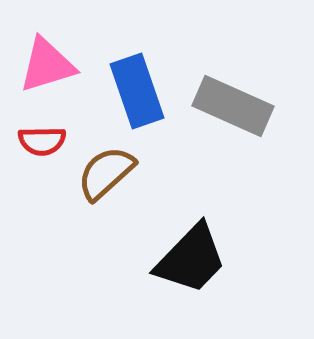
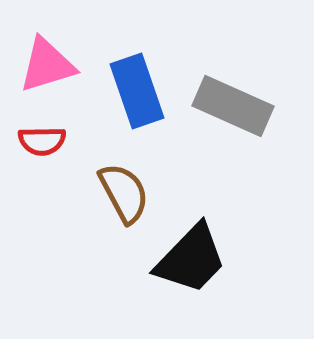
brown semicircle: moved 18 px right, 20 px down; rotated 104 degrees clockwise
